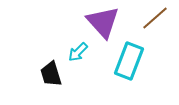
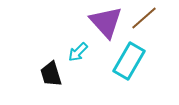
brown line: moved 11 px left
purple triangle: moved 3 px right
cyan rectangle: rotated 9 degrees clockwise
